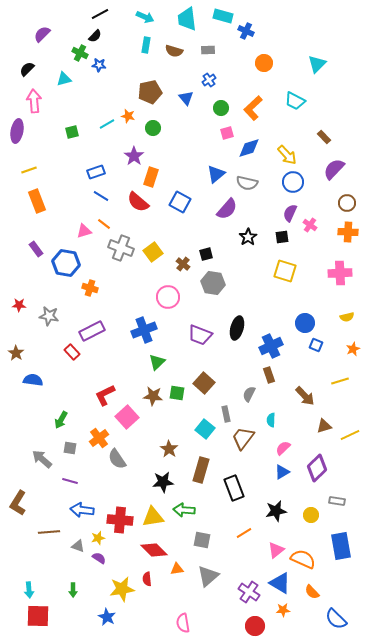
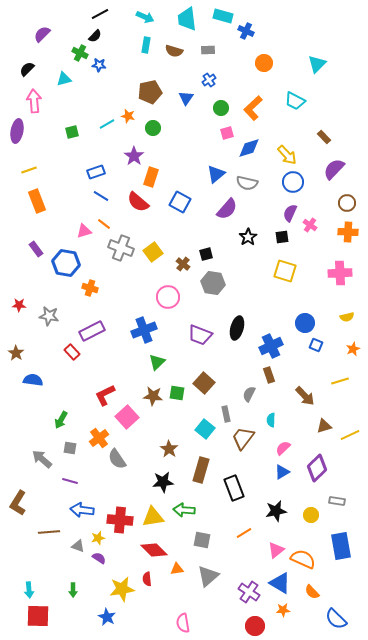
blue triangle at (186, 98): rotated 14 degrees clockwise
